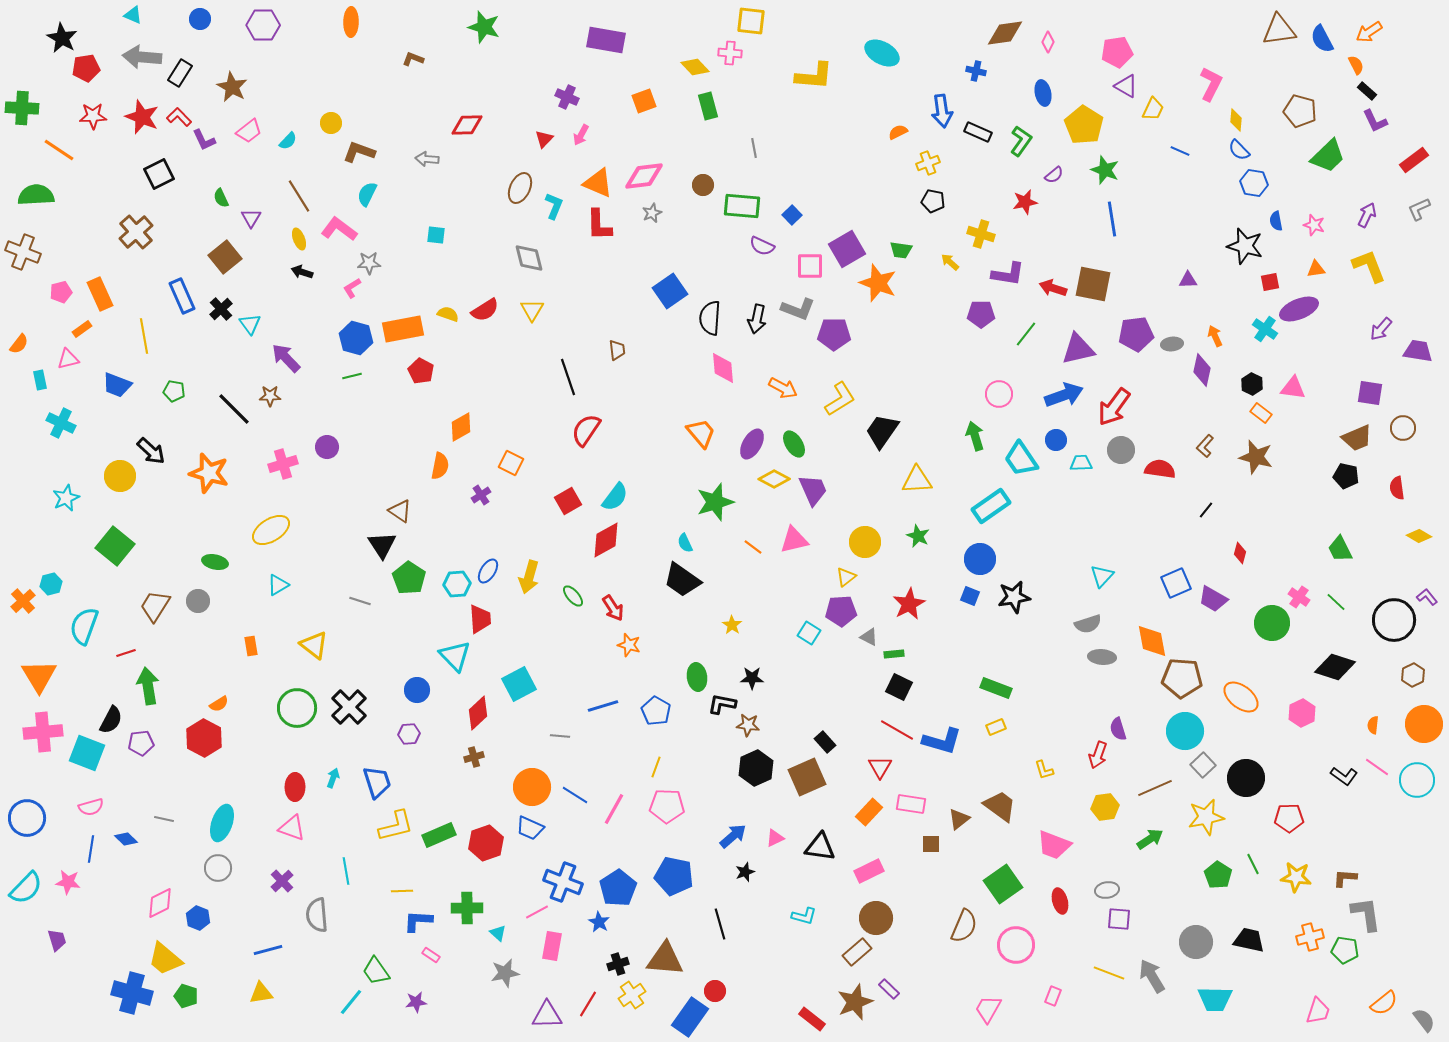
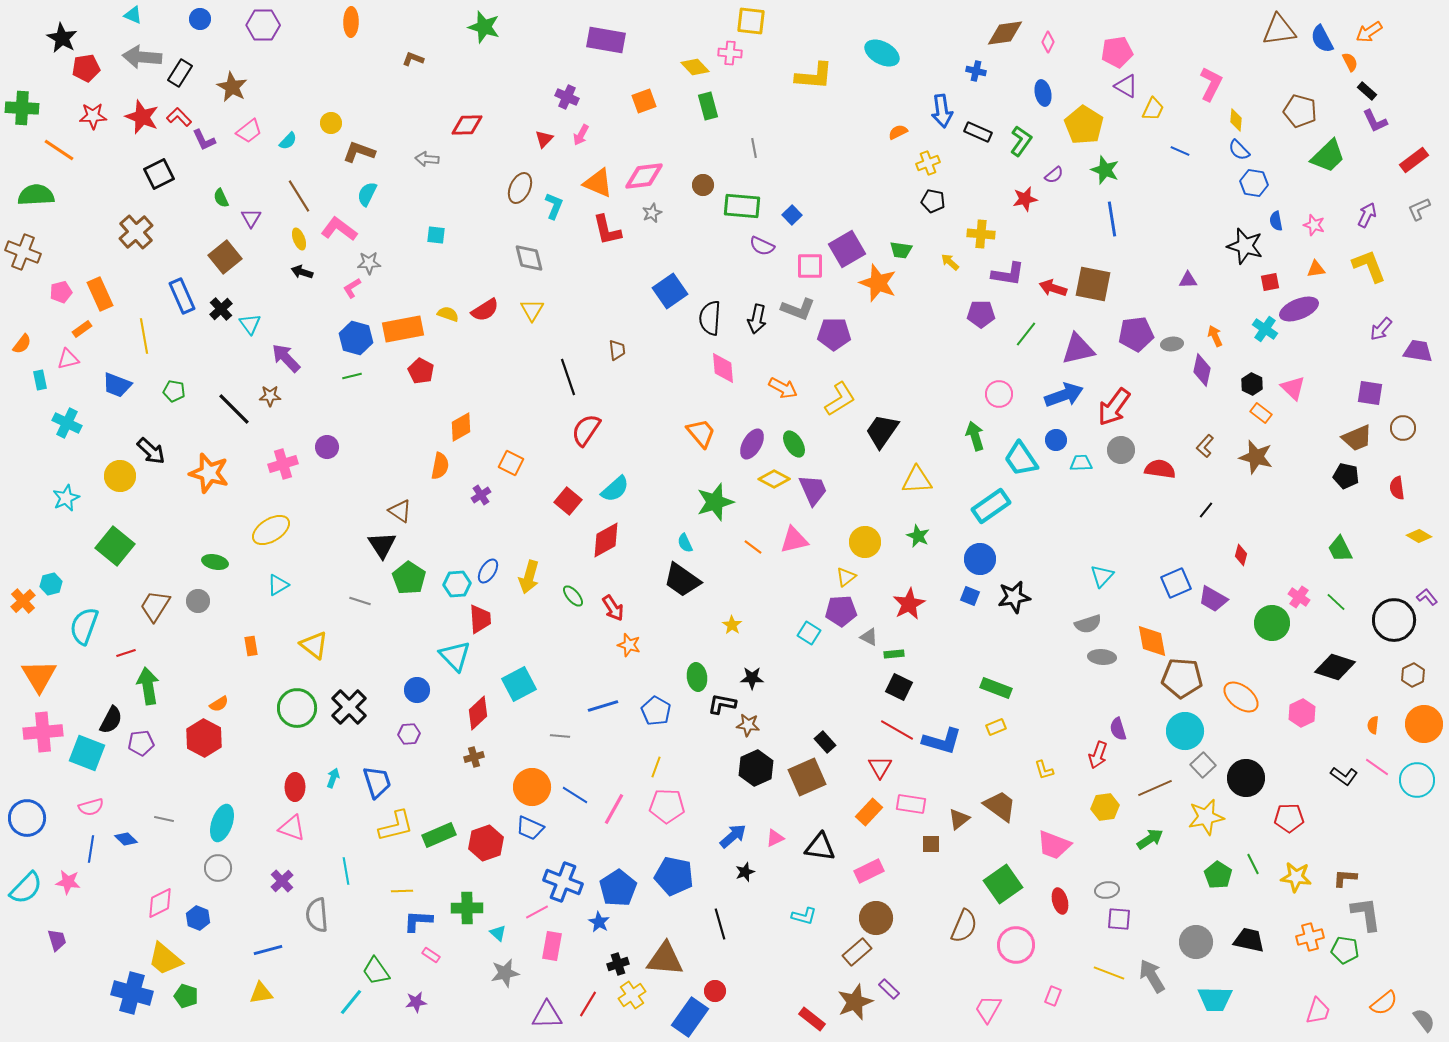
orange semicircle at (1356, 65): moved 6 px left, 3 px up
red star at (1025, 202): moved 3 px up
red L-shape at (599, 225): moved 8 px right, 5 px down; rotated 12 degrees counterclockwise
yellow cross at (981, 234): rotated 12 degrees counterclockwise
orange semicircle at (19, 344): moved 3 px right
pink triangle at (1293, 388): rotated 36 degrees clockwise
cyan cross at (61, 423): moved 6 px right
cyan semicircle at (615, 497): moved 8 px up; rotated 12 degrees clockwise
red square at (568, 501): rotated 20 degrees counterclockwise
red diamond at (1240, 553): moved 1 px right, 2 px down
